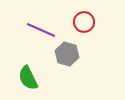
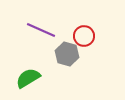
red circle: moved 14 px down
green semicircle: rotated 85 degrees clockwise
